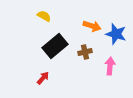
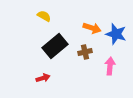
orange arrow: moved 2 px down
red arrow: rotated 32 degrees clockwise
